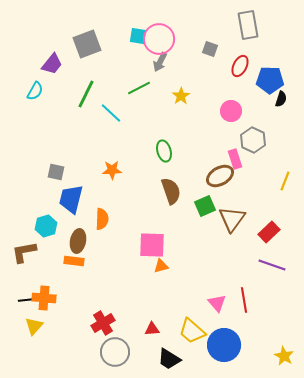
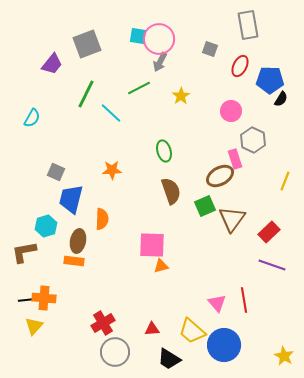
cyan semicircle at (35, 91): moved 3 px left, 27 px down
black semicircle at (281, 99): rotated 14 degrees clockwise
gray square at (56, 172): rotated 12 degrees clockwise
